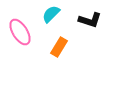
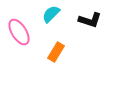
pink ellipse: moved 1 px left
orange rectangle: moved 3 px left, 5 px down
